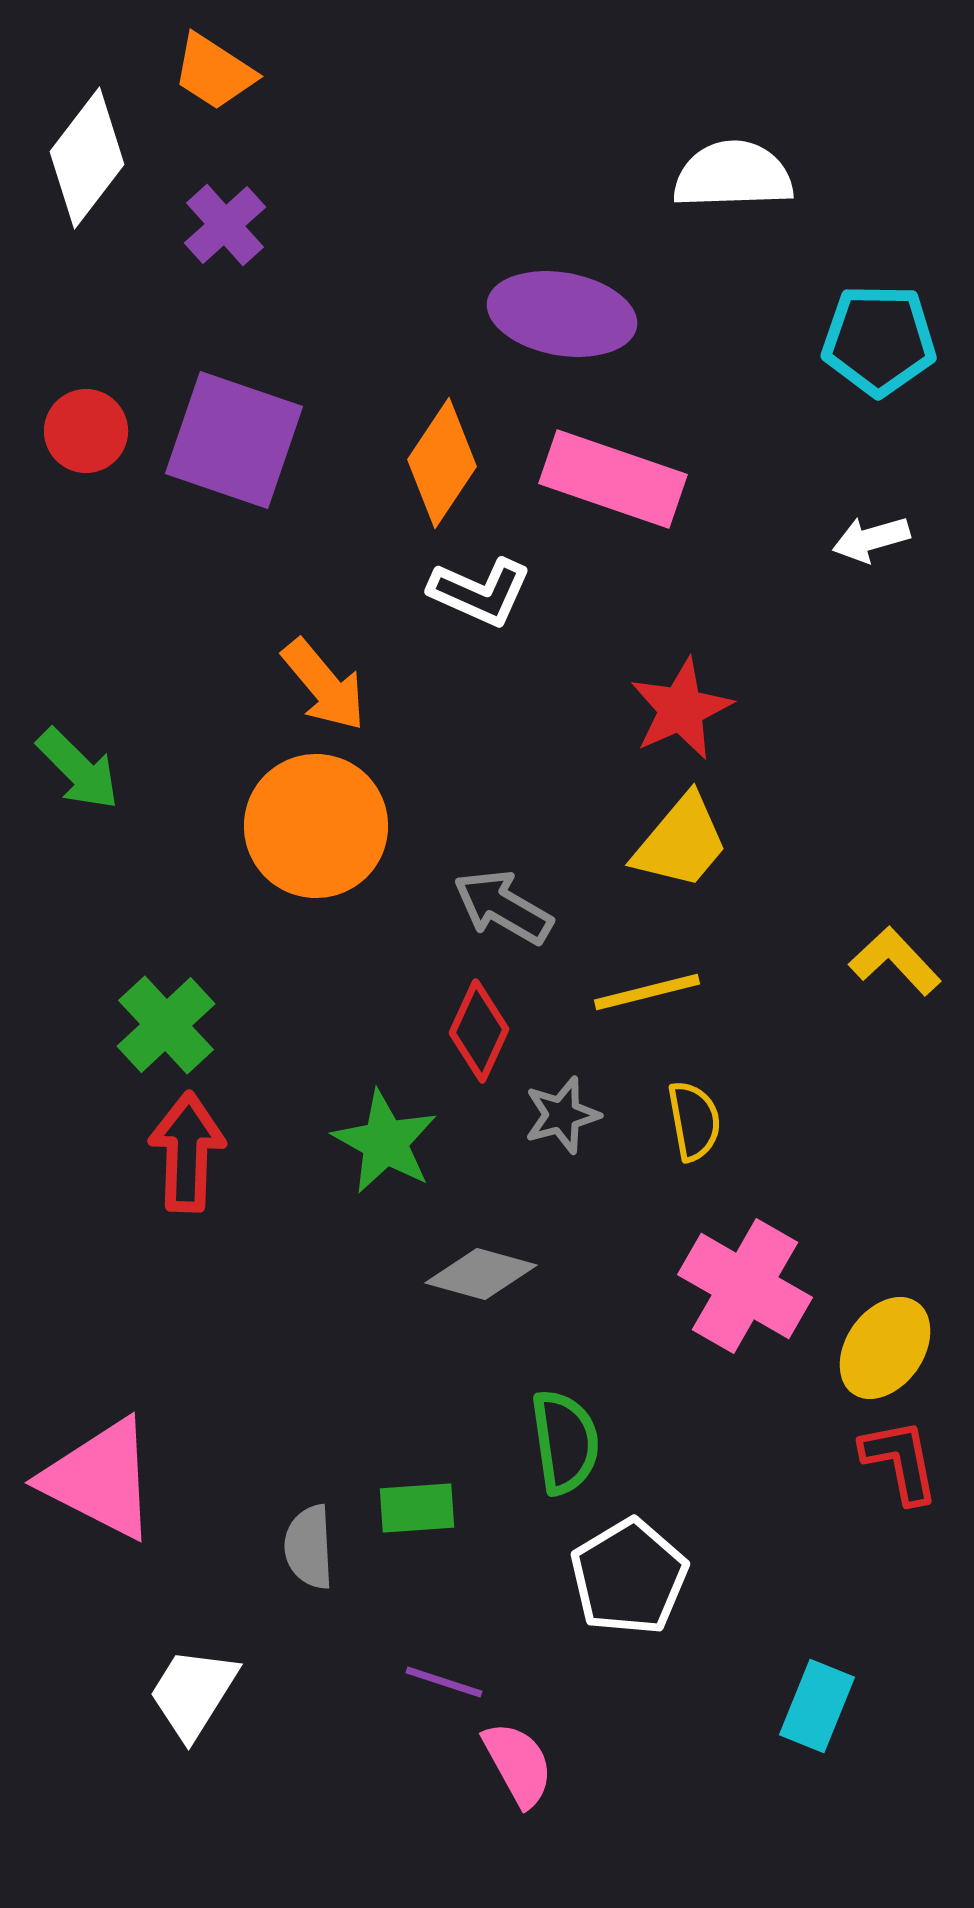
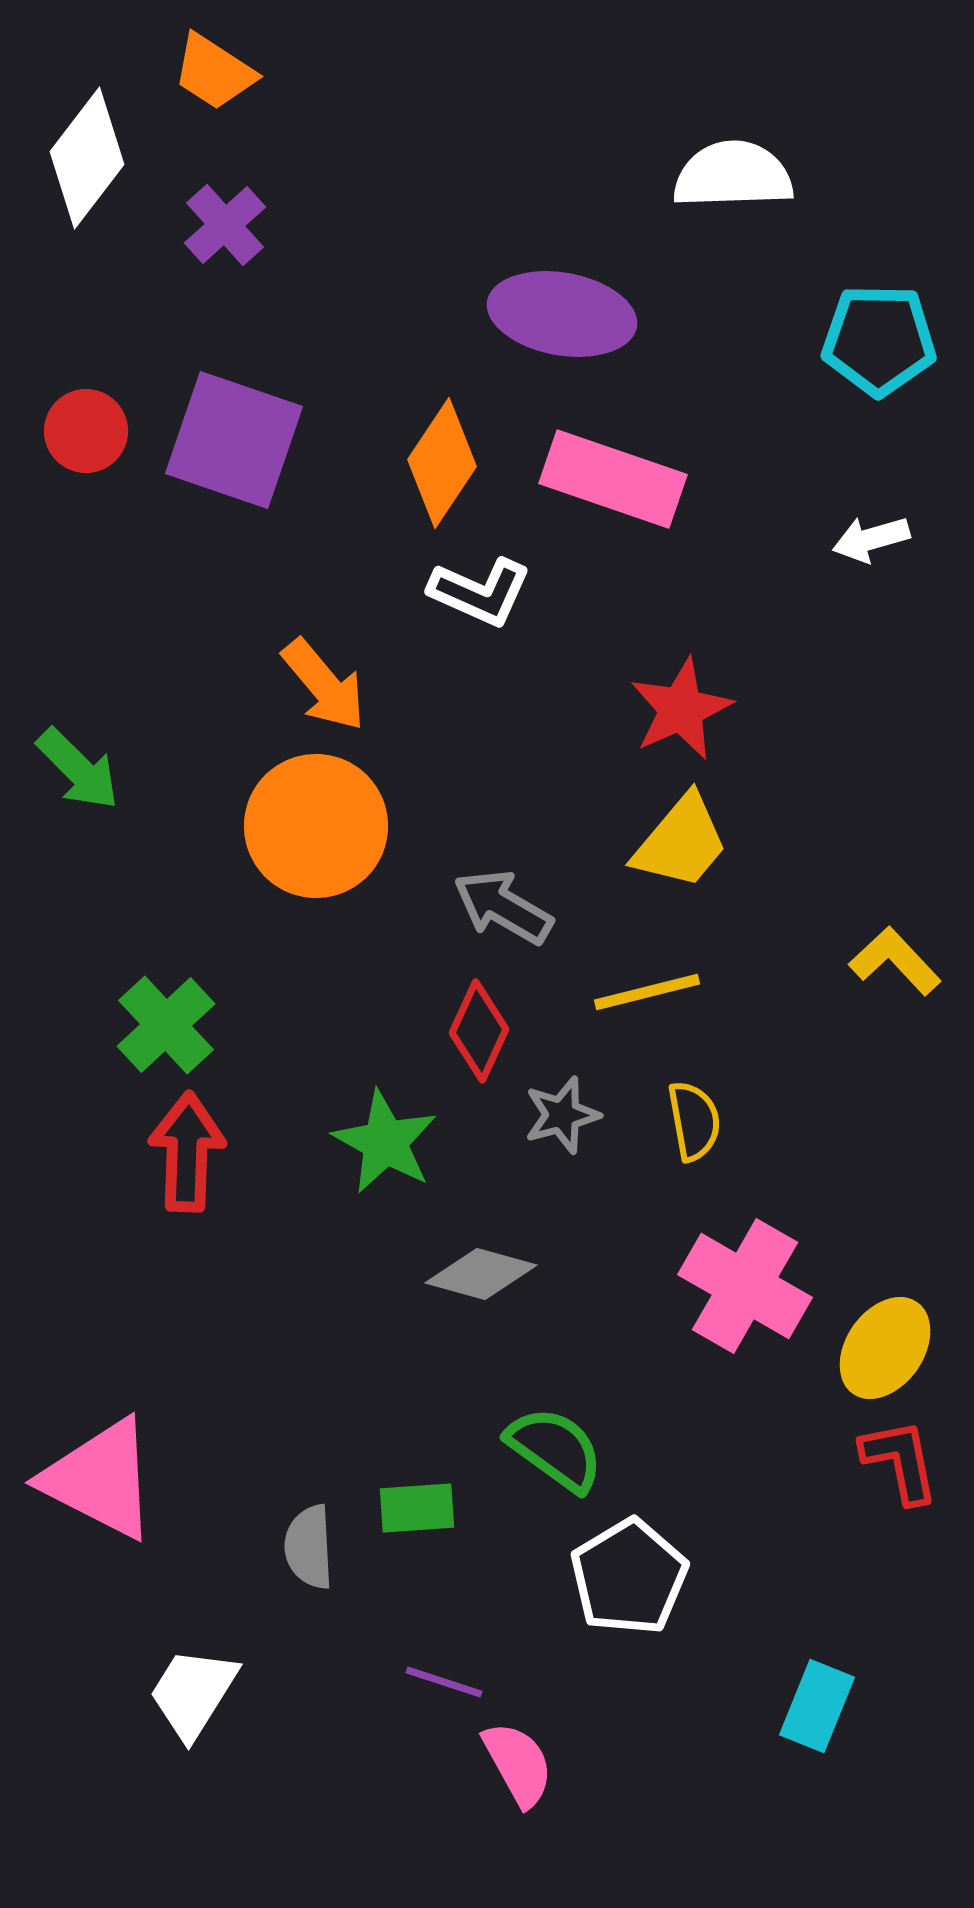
green semicircle: moved 10 px left, 7 px down; rotated 46 degrees counterclockwise
